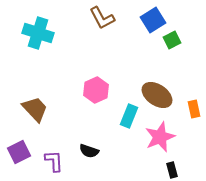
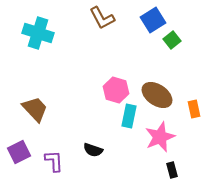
green square: rotated 12 degrees counterclockwise
pink hexagon: moved 20 px right; rotated 20 degrees counterclockwise
cyan rectangle: rotated 10 degrees counterclockwise
black semicircle: moved 4 px right, 1 px up
